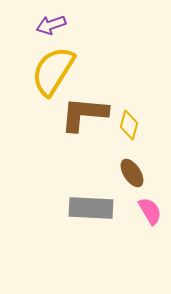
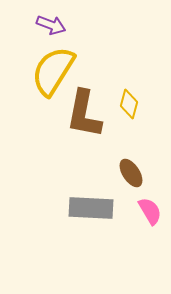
purple arrow: rotated 140 degrees counterclockwise
brown L-shape: rotated 84 degrees counterclockwise
yellow diamond: moved 21 px up
brown ellipse: moved 1 px left
